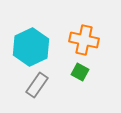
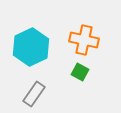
gray rectangle: moved 3 px left, 9 px down
